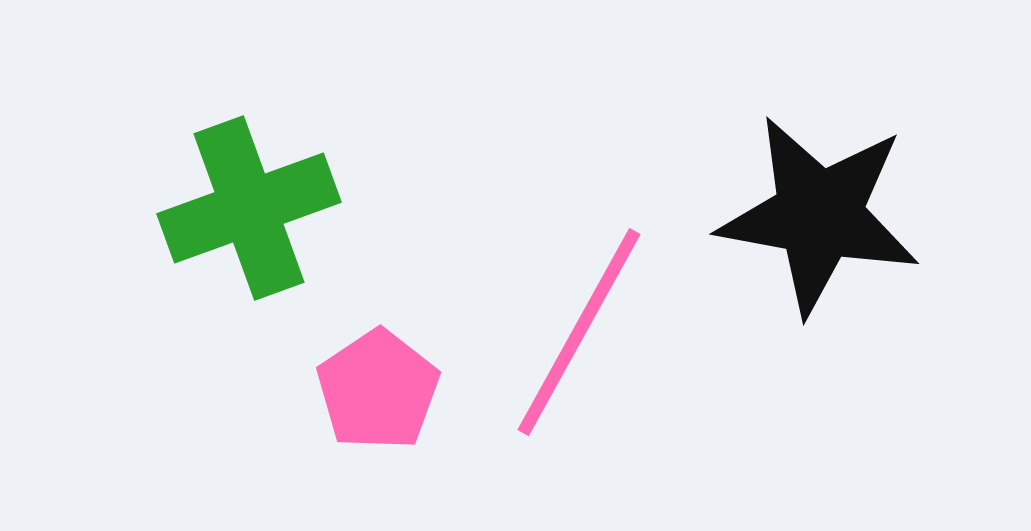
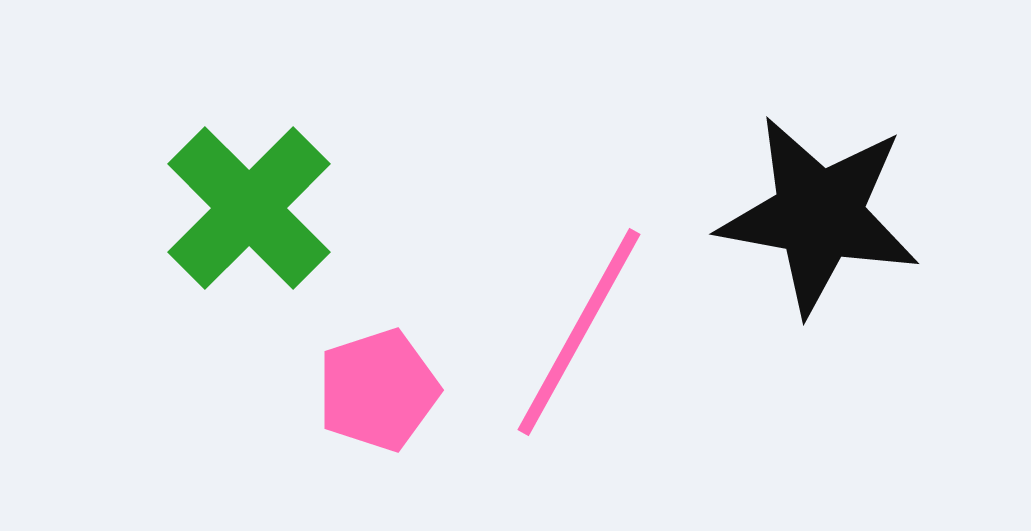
green cross: rotated 25 degrees counterclockwise
pink pentagon: rotated 16 degrees clockwise
